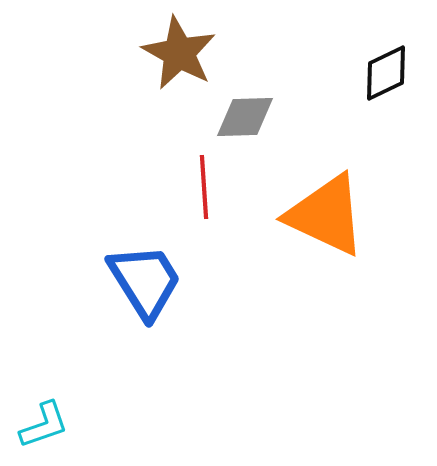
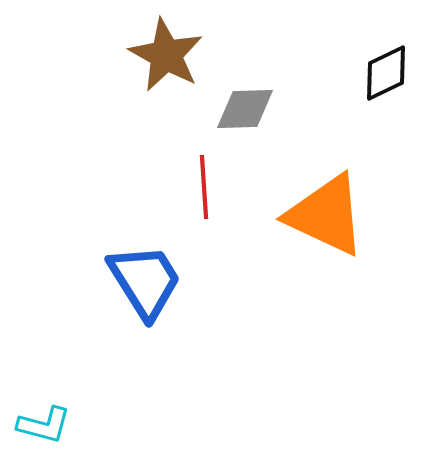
brown star: moved 13 px left, 2 px down
gray diamond: moved 8 px up
cyan L-shape: rotated 34 degrees clockwise
